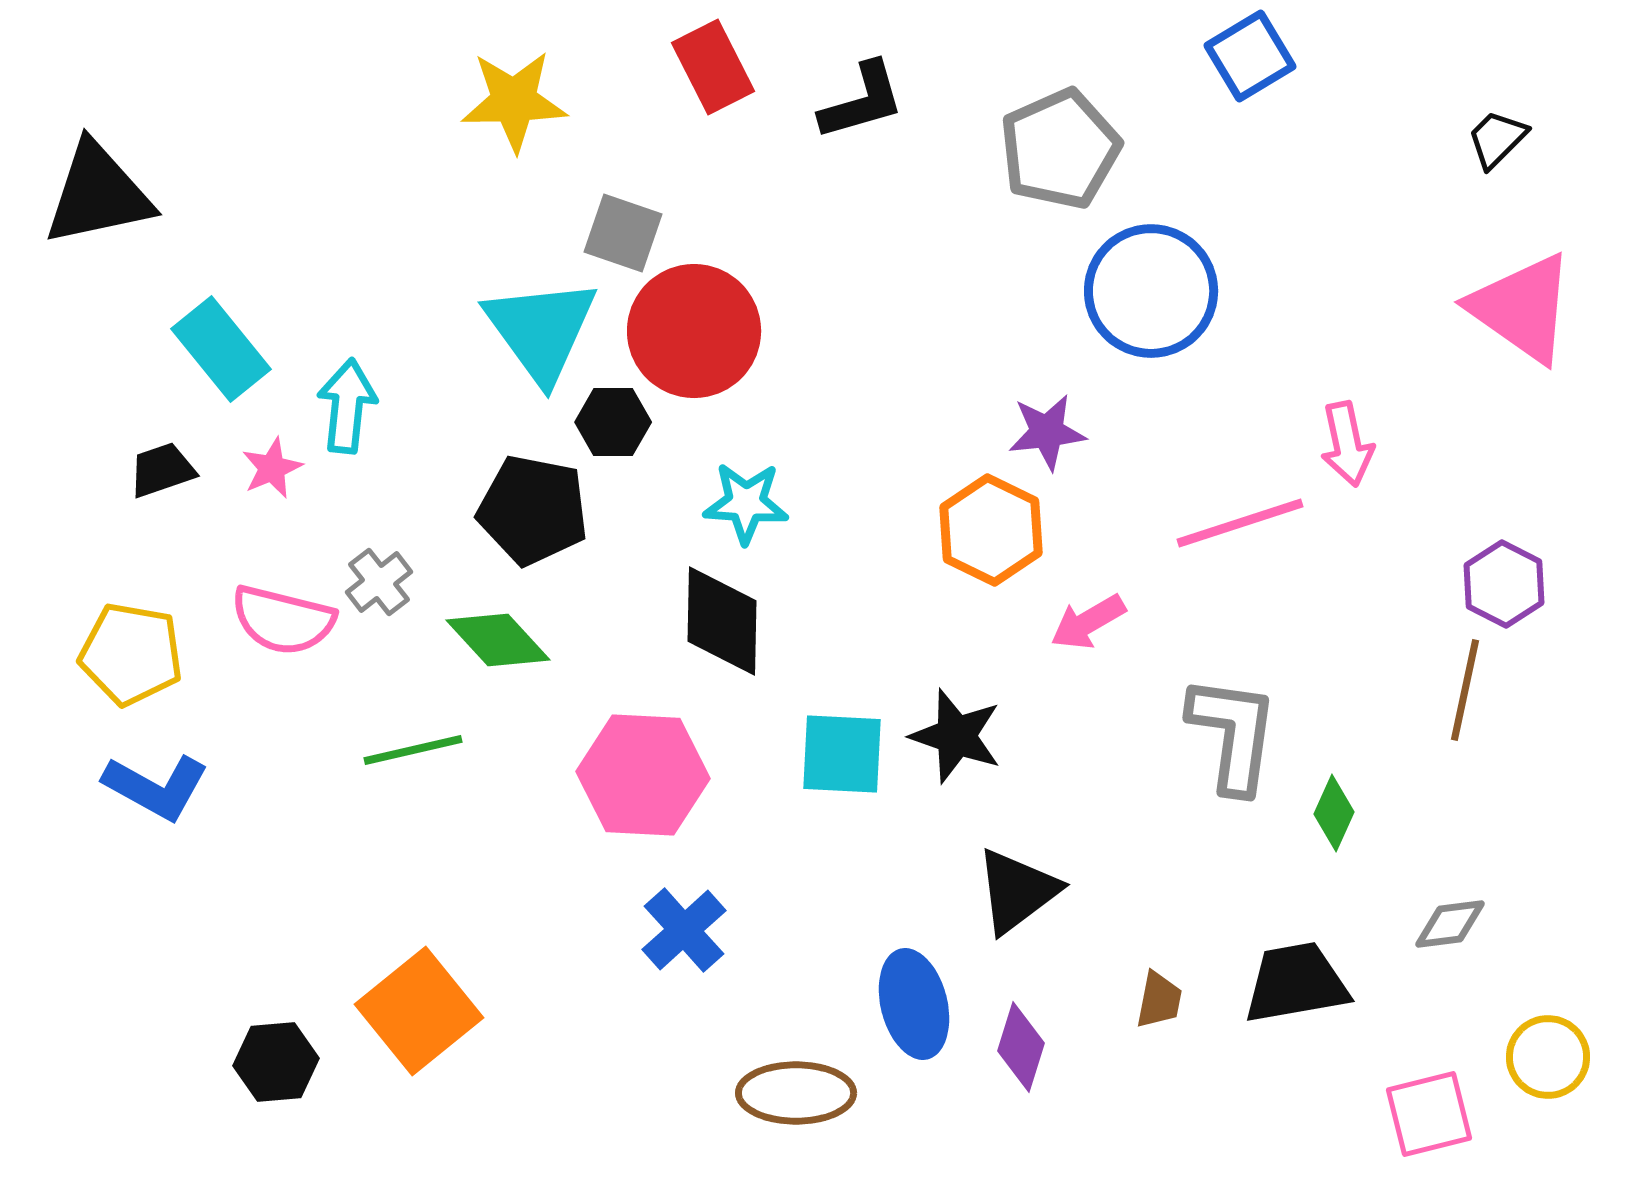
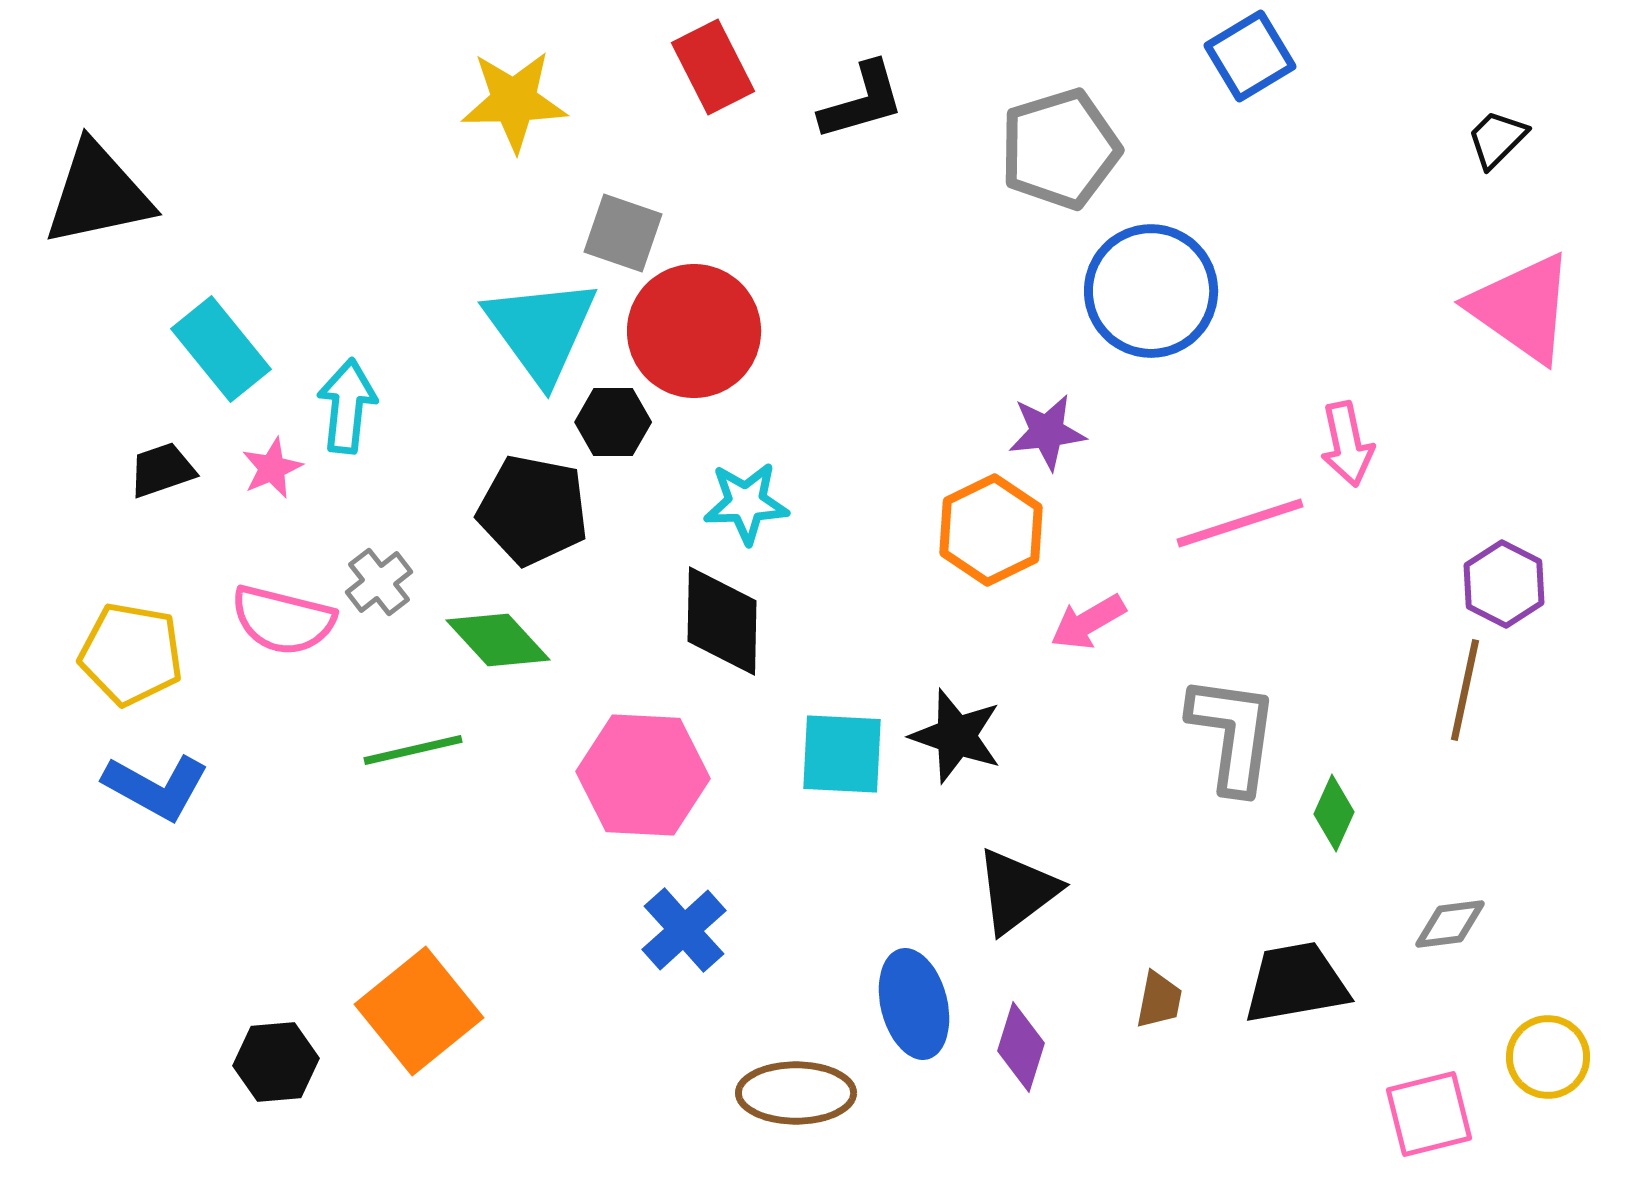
gray pentagon at (1060, 149): rotated 7 degrees clockwise
cyan star at (746, 503): rotated 6 degrees counterclockwise
orange hexagon at (991, 530): rotated 8 degrees clockwise
